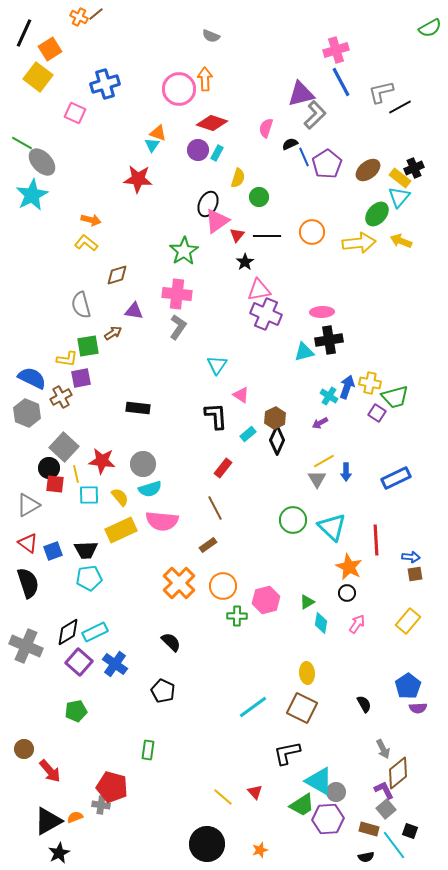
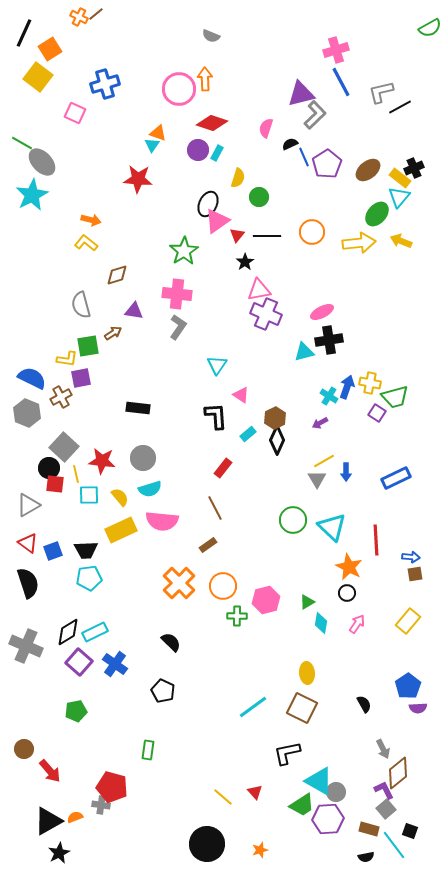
pink ellipse at (322, 312): rotated 25 degrees counterclockwise
gray circle at (143, 464): moved 6 px up
